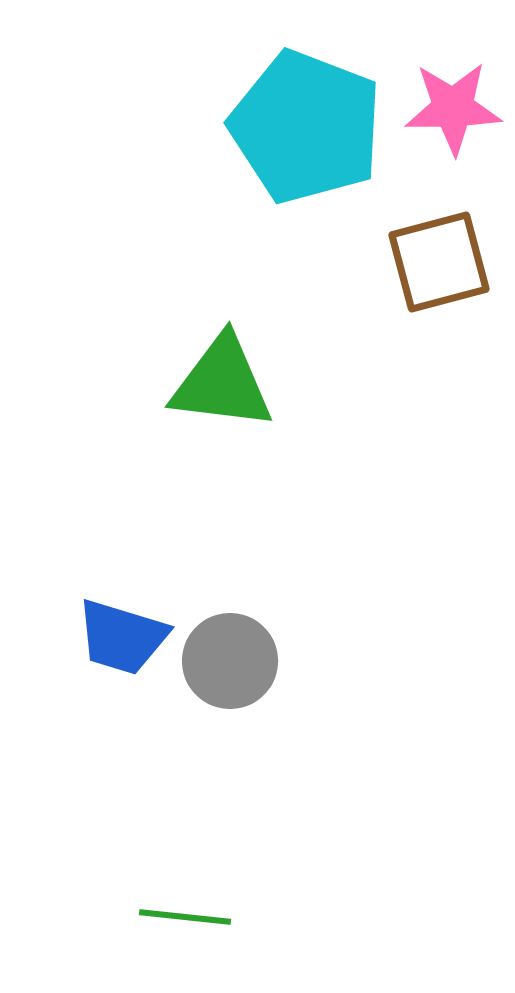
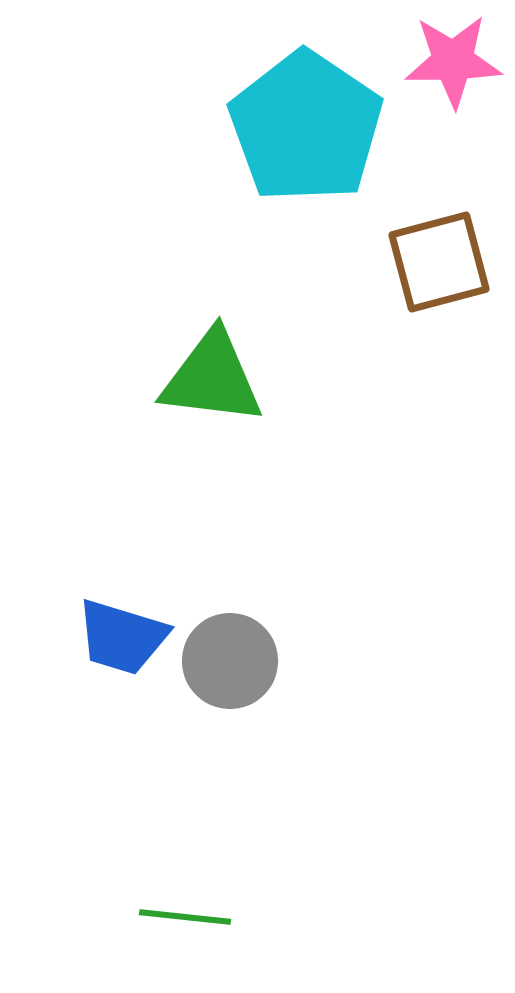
pink star: moved 47 px up
cyan pentagon: rotated 13 degrees clockwise
green triangle: moved 10 px left, 5 px up
